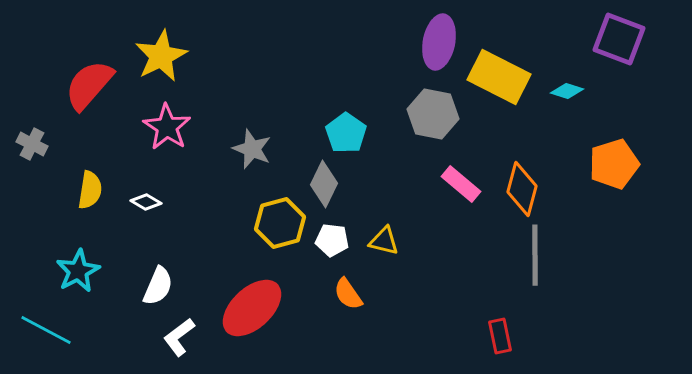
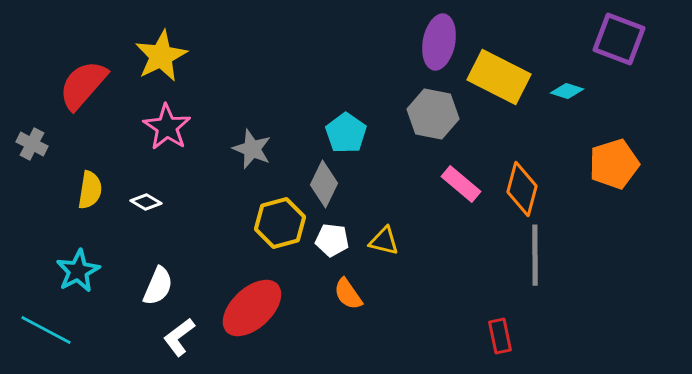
red semicircle: moved 6 px left
